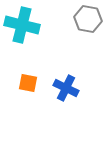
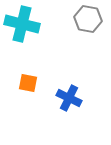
cyan cross: moved 1 px up
blue cross: moved 3 px right, 10 px down
